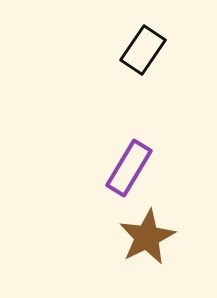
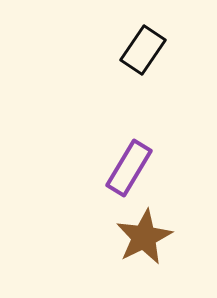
brown star: moved 3 px left
